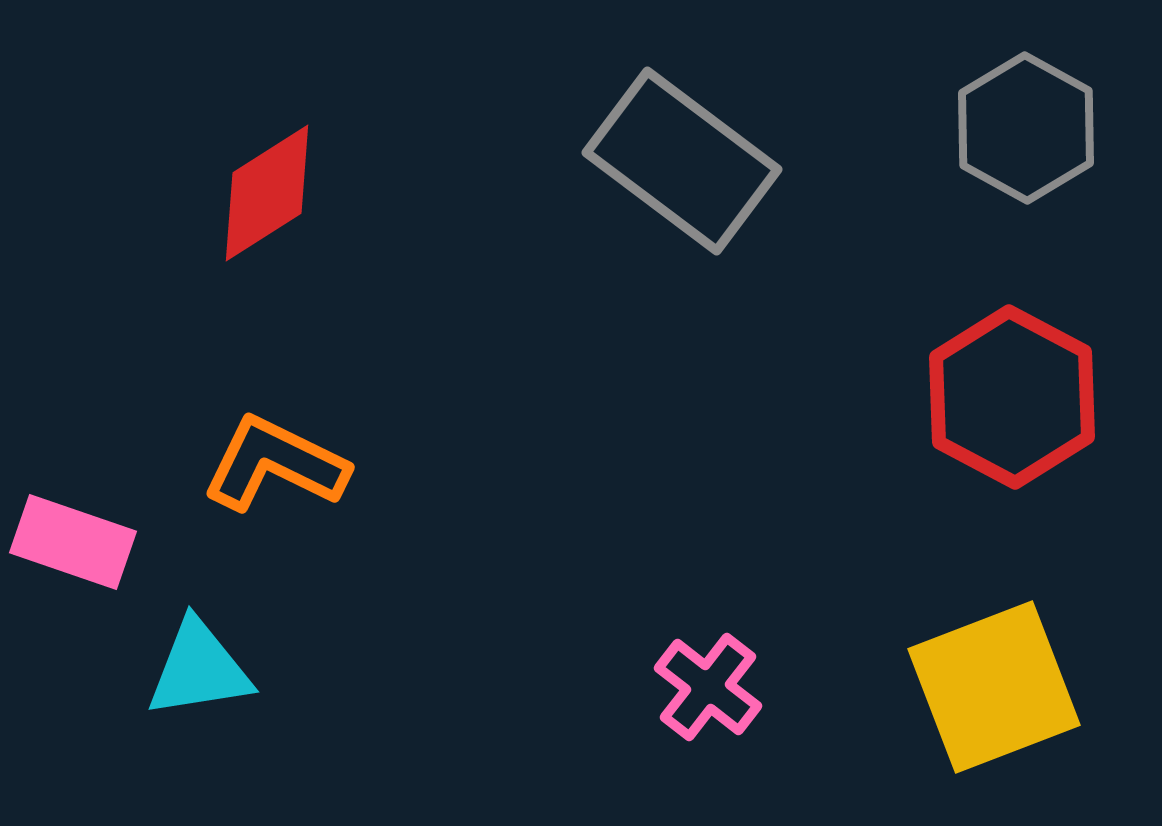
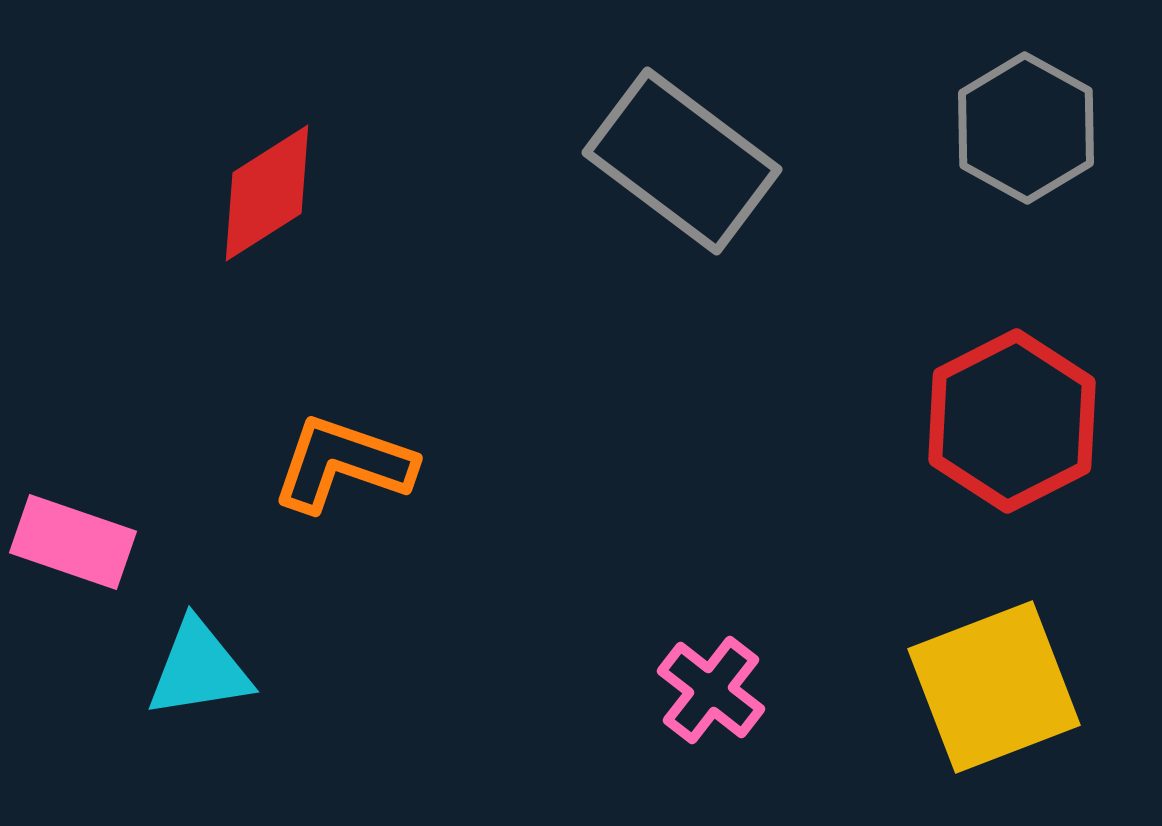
red hexagon: moved 24 px down; rotated 5 degrees clockwise
orange L-shape: moved 68 px right; rotated 7 degrees counterclockwise
pink cross: moved 3 px right, 3 px down
